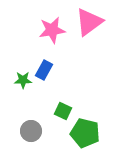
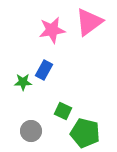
green star: moved 2 px down
